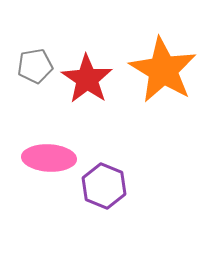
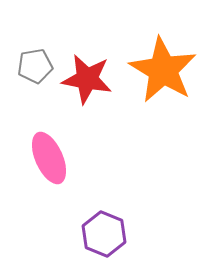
red star: rotated 24 degrees counterclockwise
pink ellipse: rotated 63 degrees clockwise
purple hexagon: moved 48 px down
